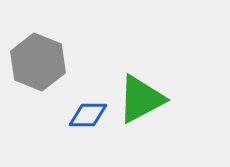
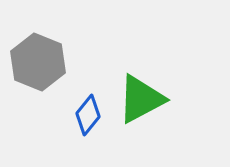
blue diamond: rotated 51 degrees counterclockwise
